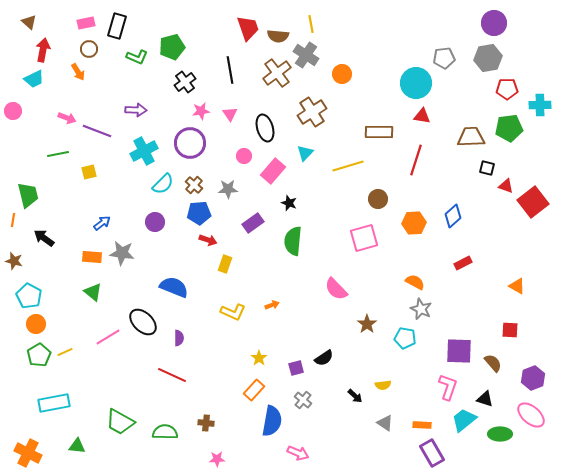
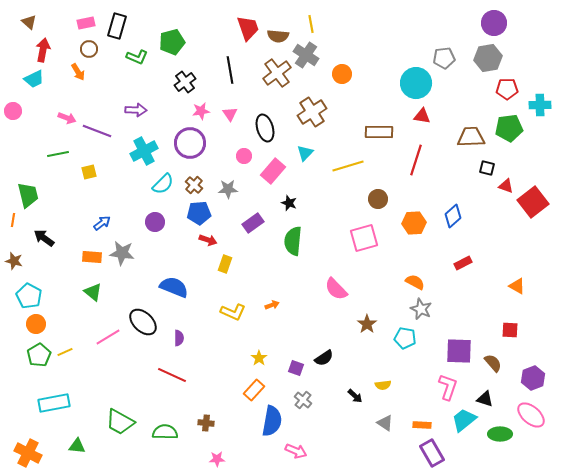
green pentagon at (172, 47): moved 5 px up
purple square at (296, 368): rotated 35 degrees clockwise
pink arrow at (298, 453): moved 2 px left, 2 px up
